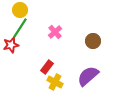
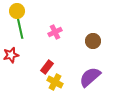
yellow circle: moved 3 px left, 1 px down
green line: rotated 45 degrees counterclockwise
pink cross: rotated 16 degrees clockwise
red star: moved 10 px down
purple semicircle: moved 2 px right, 1 px down
